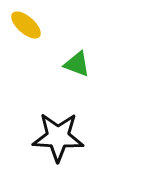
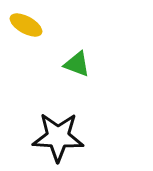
yellow ellipse: rotated 12 degrees counterclockwise
